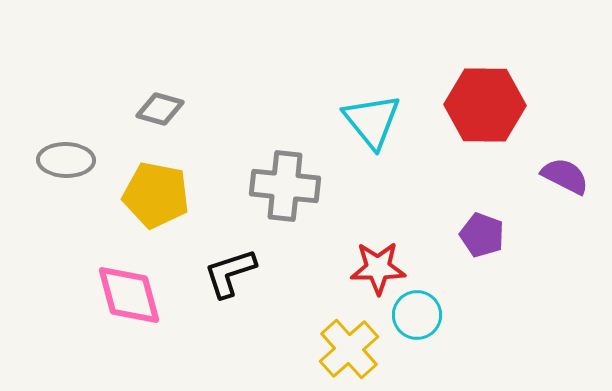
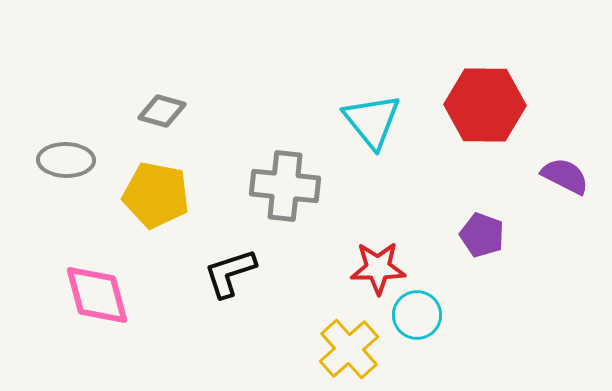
gray diamond: moved 2 px right, 2 px down
pink diamond: moved 32 px left
